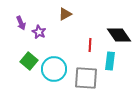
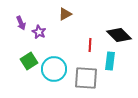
black diamond: rotated 10 degrees counterclockwise
green square: rotated 18 degrees clockwise
